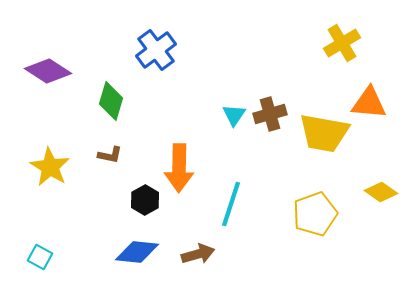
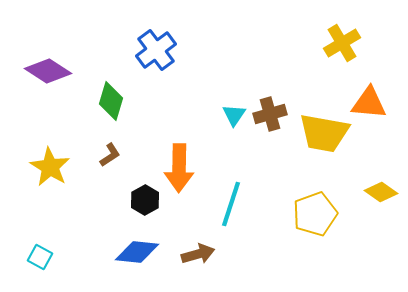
brown L-shape: rotated 45 degrees counterclockwise
